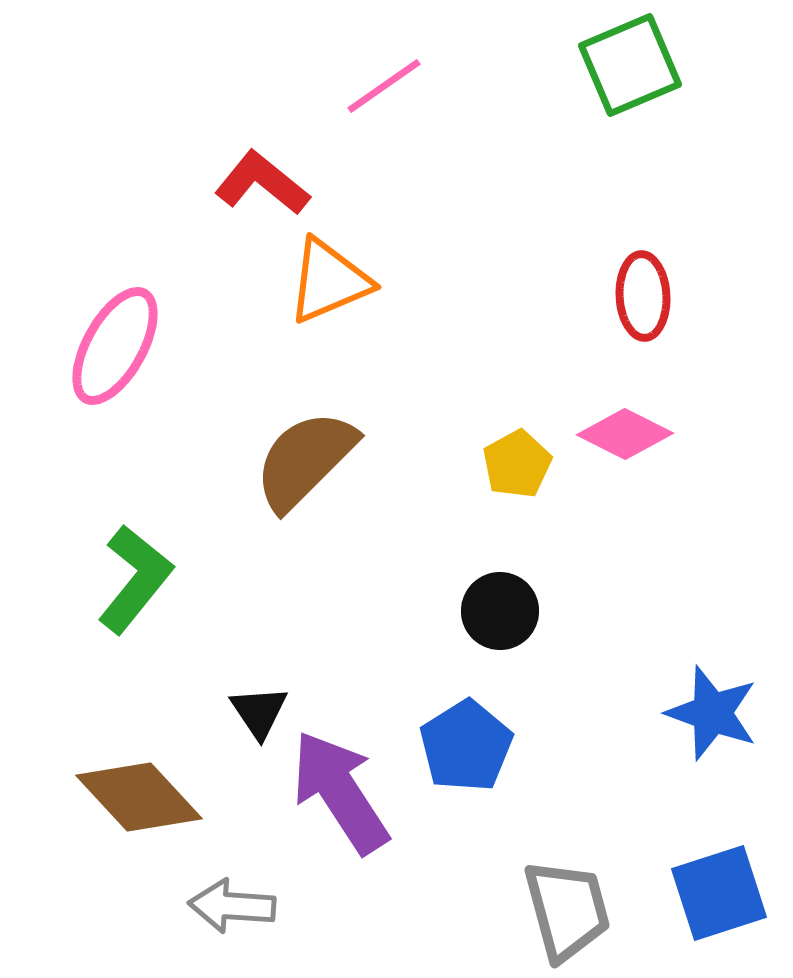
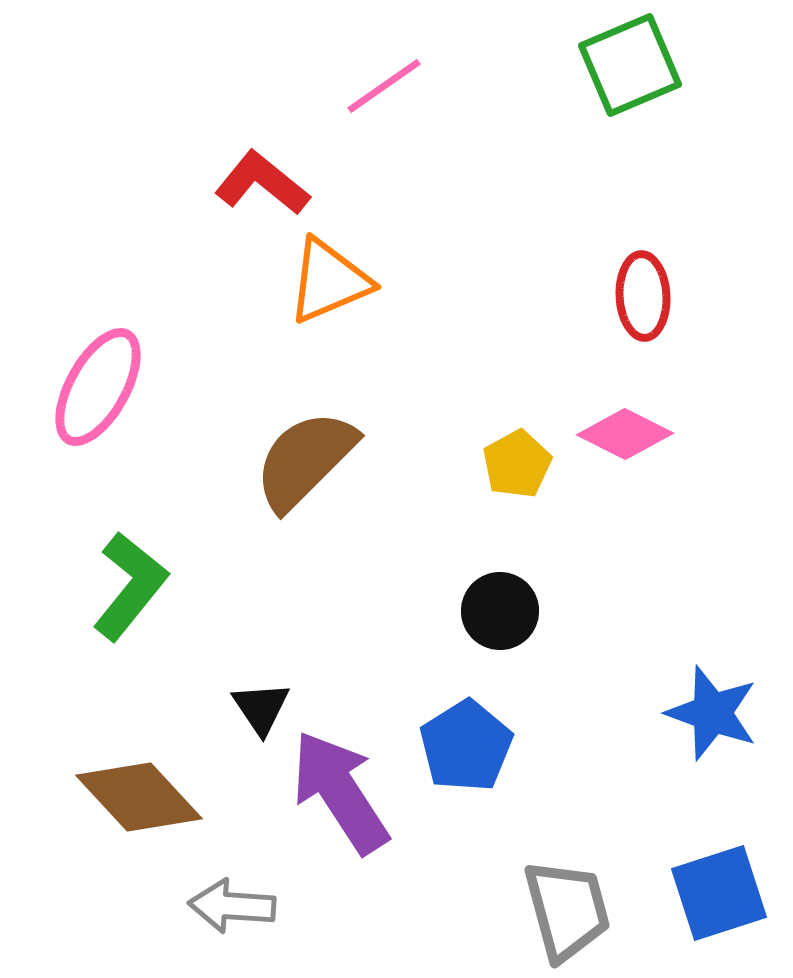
pink ellipse: moved 17 px left, 41 px down
green L-shape: moved 5 px left, 7 px down
black triangle: moved 2 px right, 4 px up
